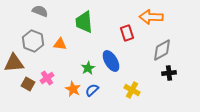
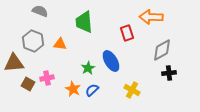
pink cross: rotated 24 degrees clockwise
